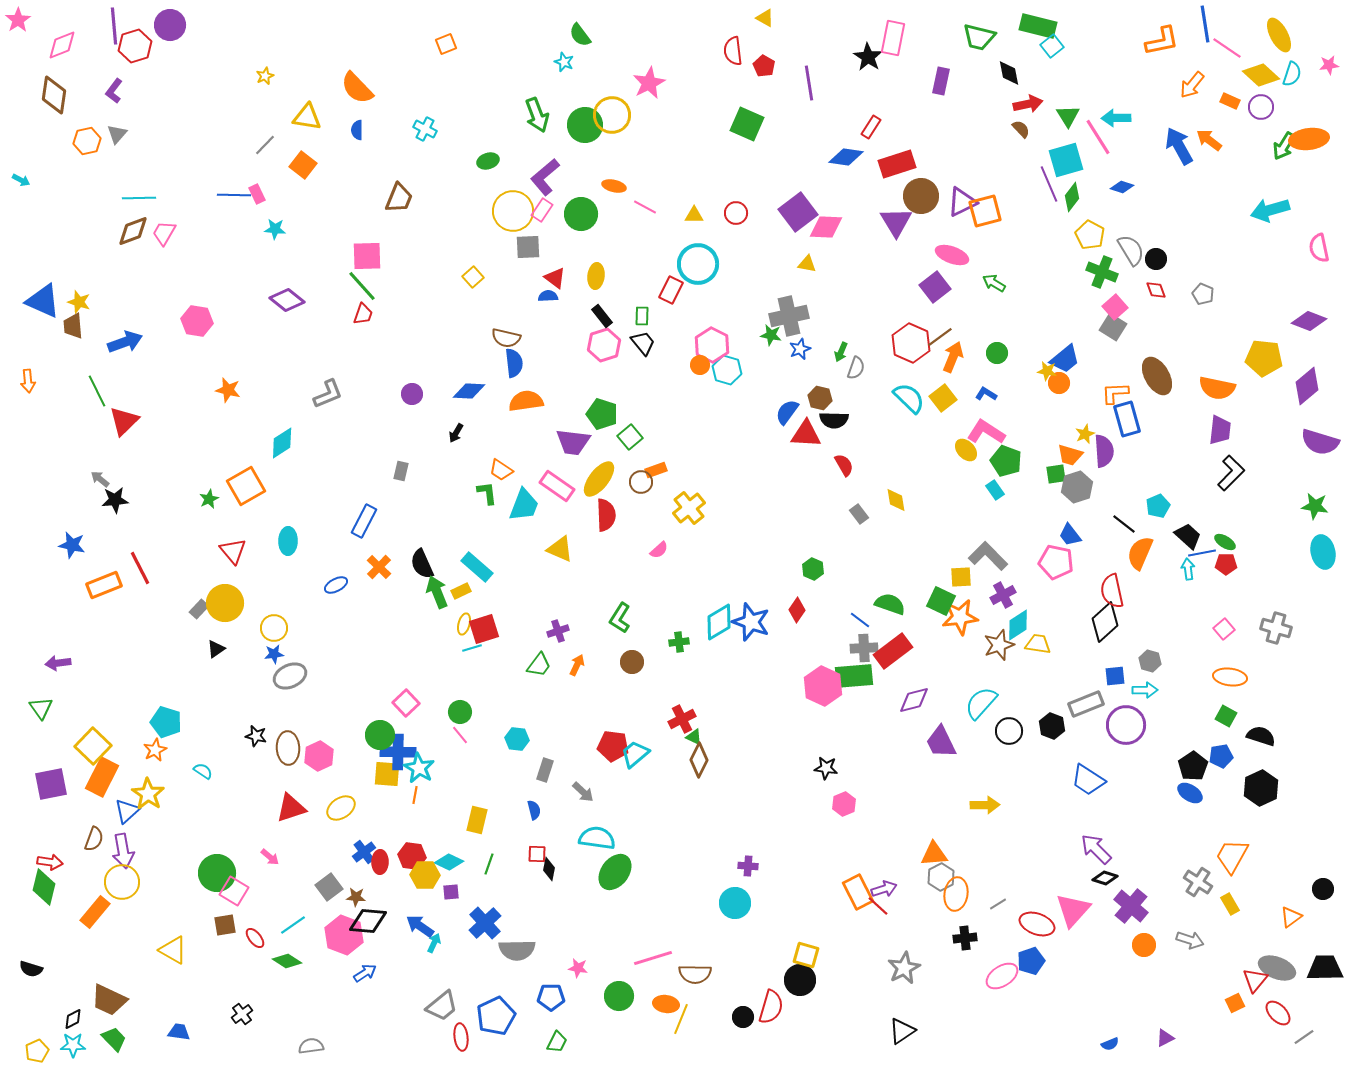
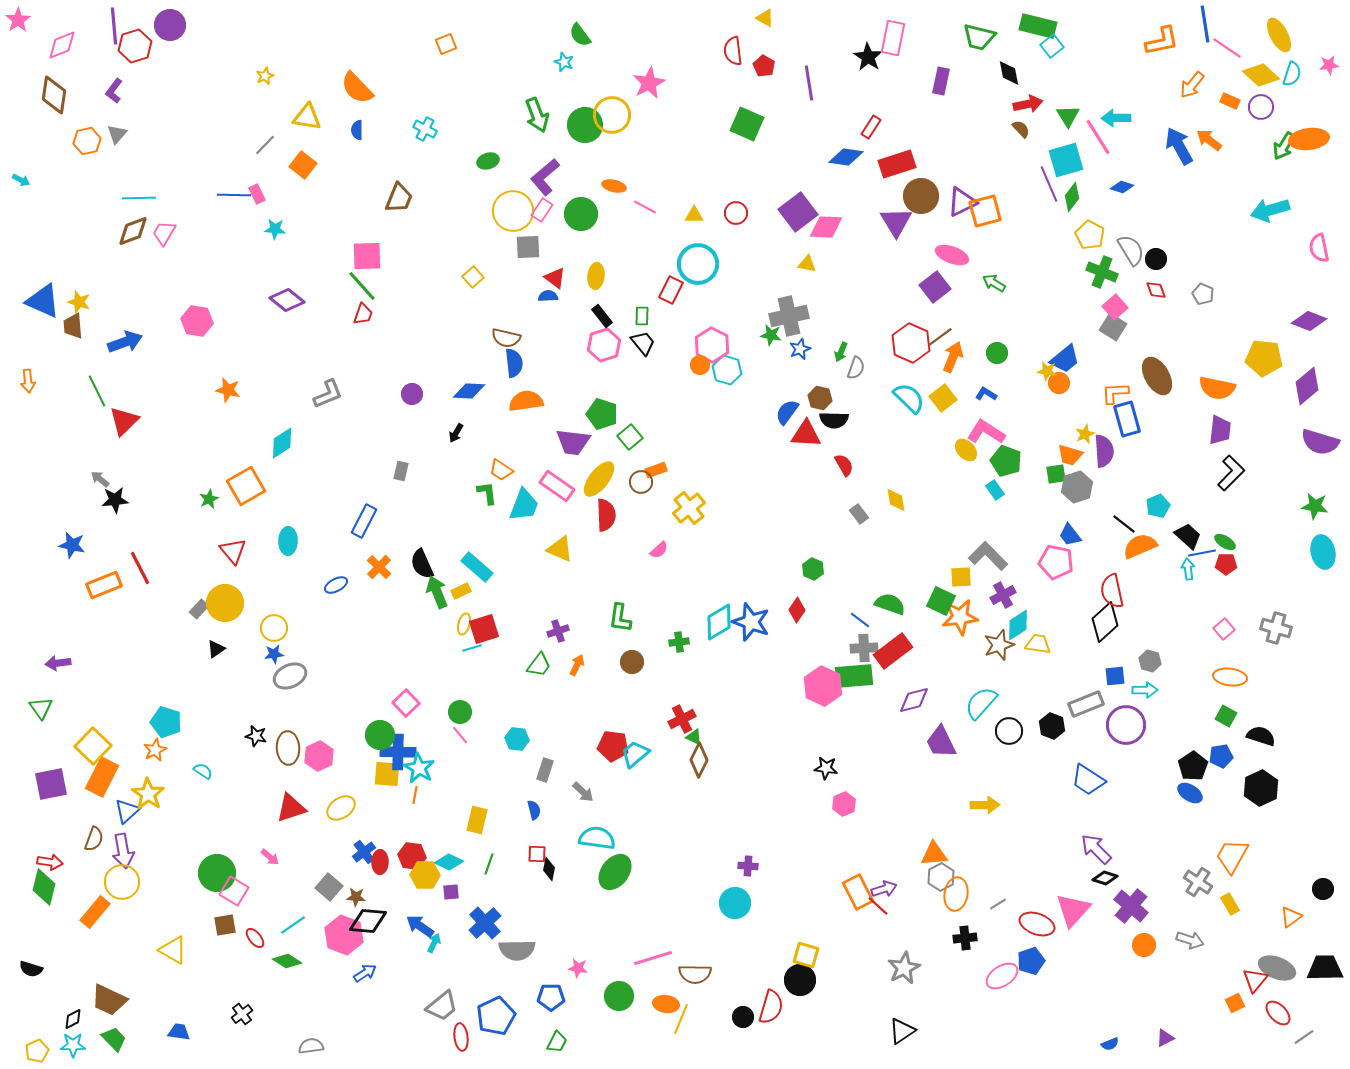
orange semicircle at (1140, 553): moved 7 px up; rotated 44 degrees clockwise
green L-shape at (620, 618): rotated 24 degrees counterclockwise
gray square at (329, 887): rotated 12 degrees counterclockwise
